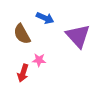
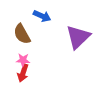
blue arrow: moved 3 px left, 2 px up
purple triangle: moved 1 px down; rotated 28 degrees clockwise
pink star: moved 16 px left
